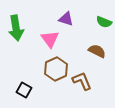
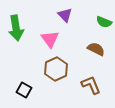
purple triangle: moved 1 px left, 4 px up; rotated 28 degrees clockwise
brown semicircle: moved 1 px left, 2 px up
brown L-shape: moved 9 px right, 4 px down
